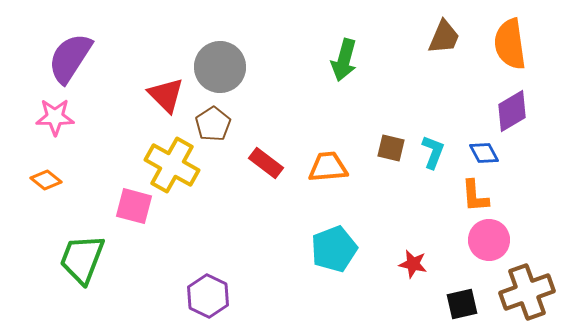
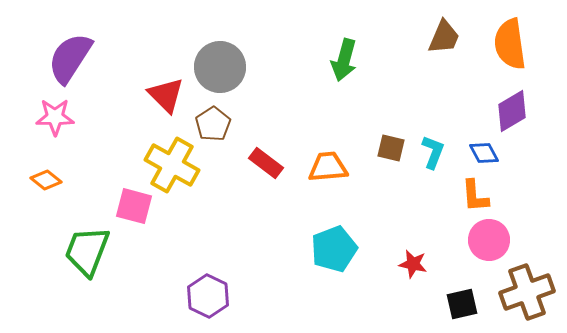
green trapezoid: moved 5 px right, 8 px up
